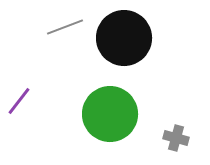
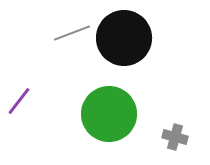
gray line: moved 7 px right, 6 px down
green circle: moved 1 px left
gray cross: moved 1 px left, 1 px up
